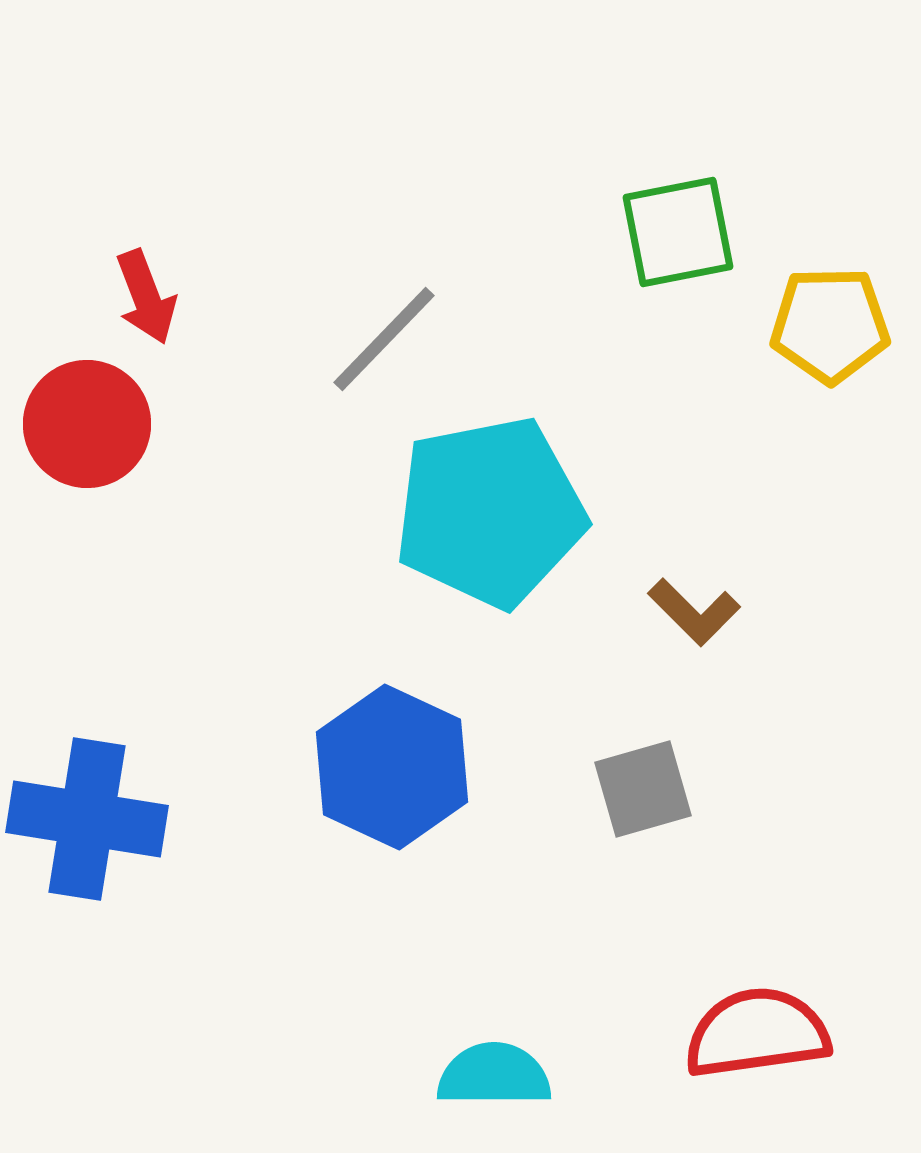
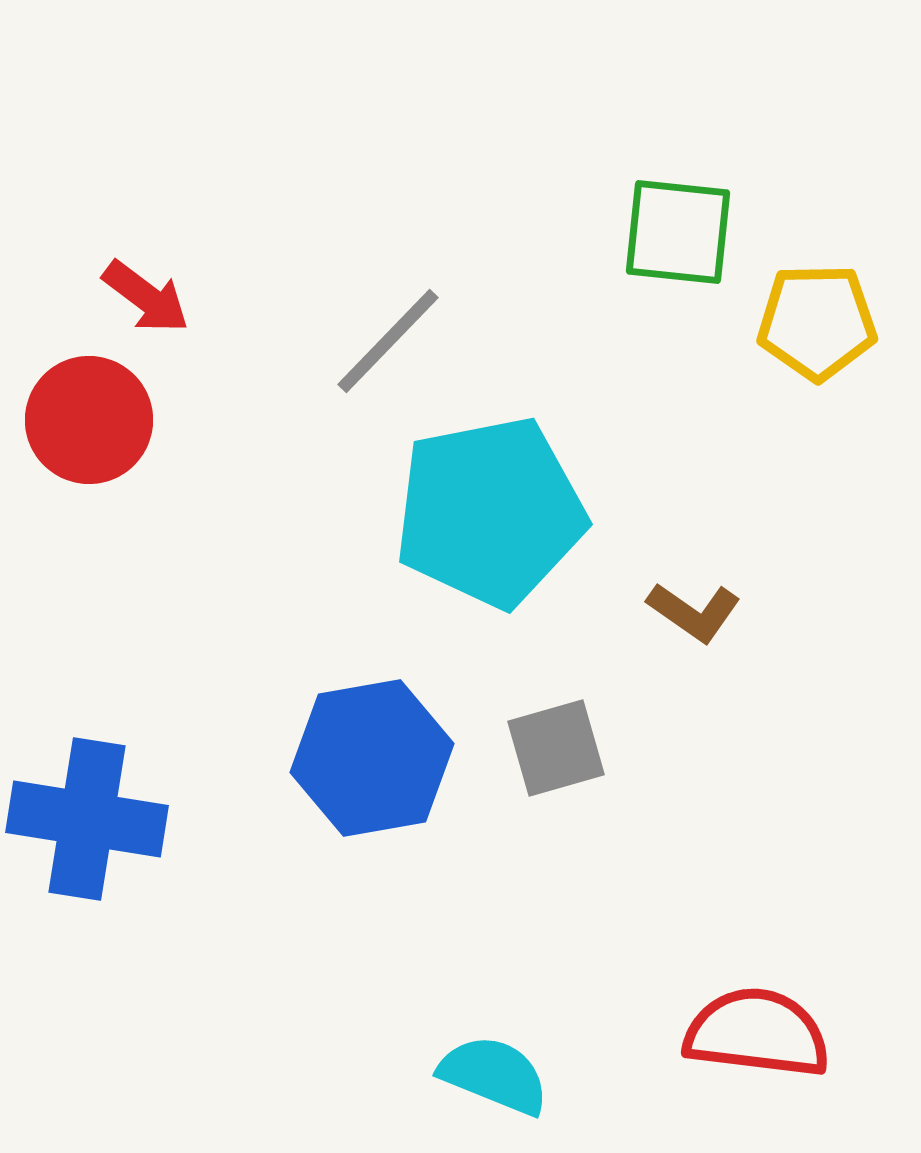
green square: rotated 17 degrees clockwise
red arrow: rotated 32 degrees counterclockwise
yellow pentagon: moved 13 px left, 3 px up
gray line: moved 4 px right, 2 px down
red circle: moved 2 px right, 4 px up
brown L-shape: rotated 10 degrees counterclockwise
blue hexagon: moved 20 px left, 9 px up; rotated 25 degrees clockwise
gray square: moved 87 px left, 41 px up
red semicircle: rotated 15 degrees clockwise
cyan semicircle: rotated 22 degrees clockwise
